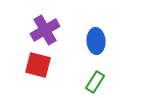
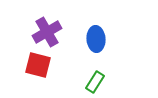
purple cross: moved 2 px right, 2 px down
blue ellipse: moved 2 px up
